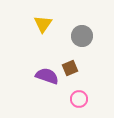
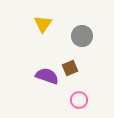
pink circle: moved 1 px down
